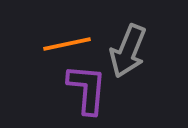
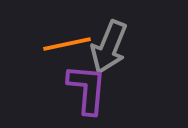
gray arrow: moved 19 px left, 4 px up
